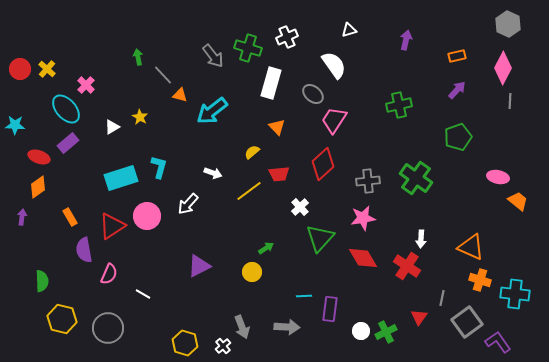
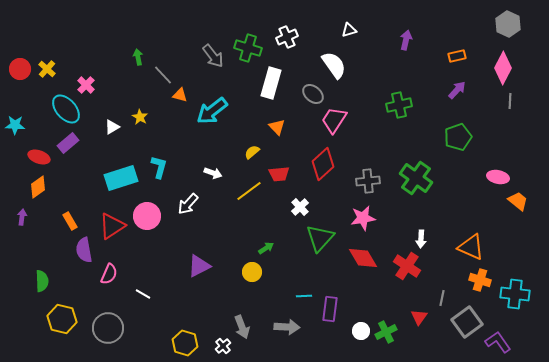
orange rectangle at (70, 217): moved 4 px down
